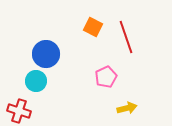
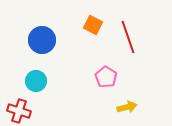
orange square: moved 2 px up
red line: moved 2 px right
blue circle: moved 4 px left, 14 px up
pink pentagon: rotated 15 degrees counterclockwise
yellow arrow: moved 1 px up
